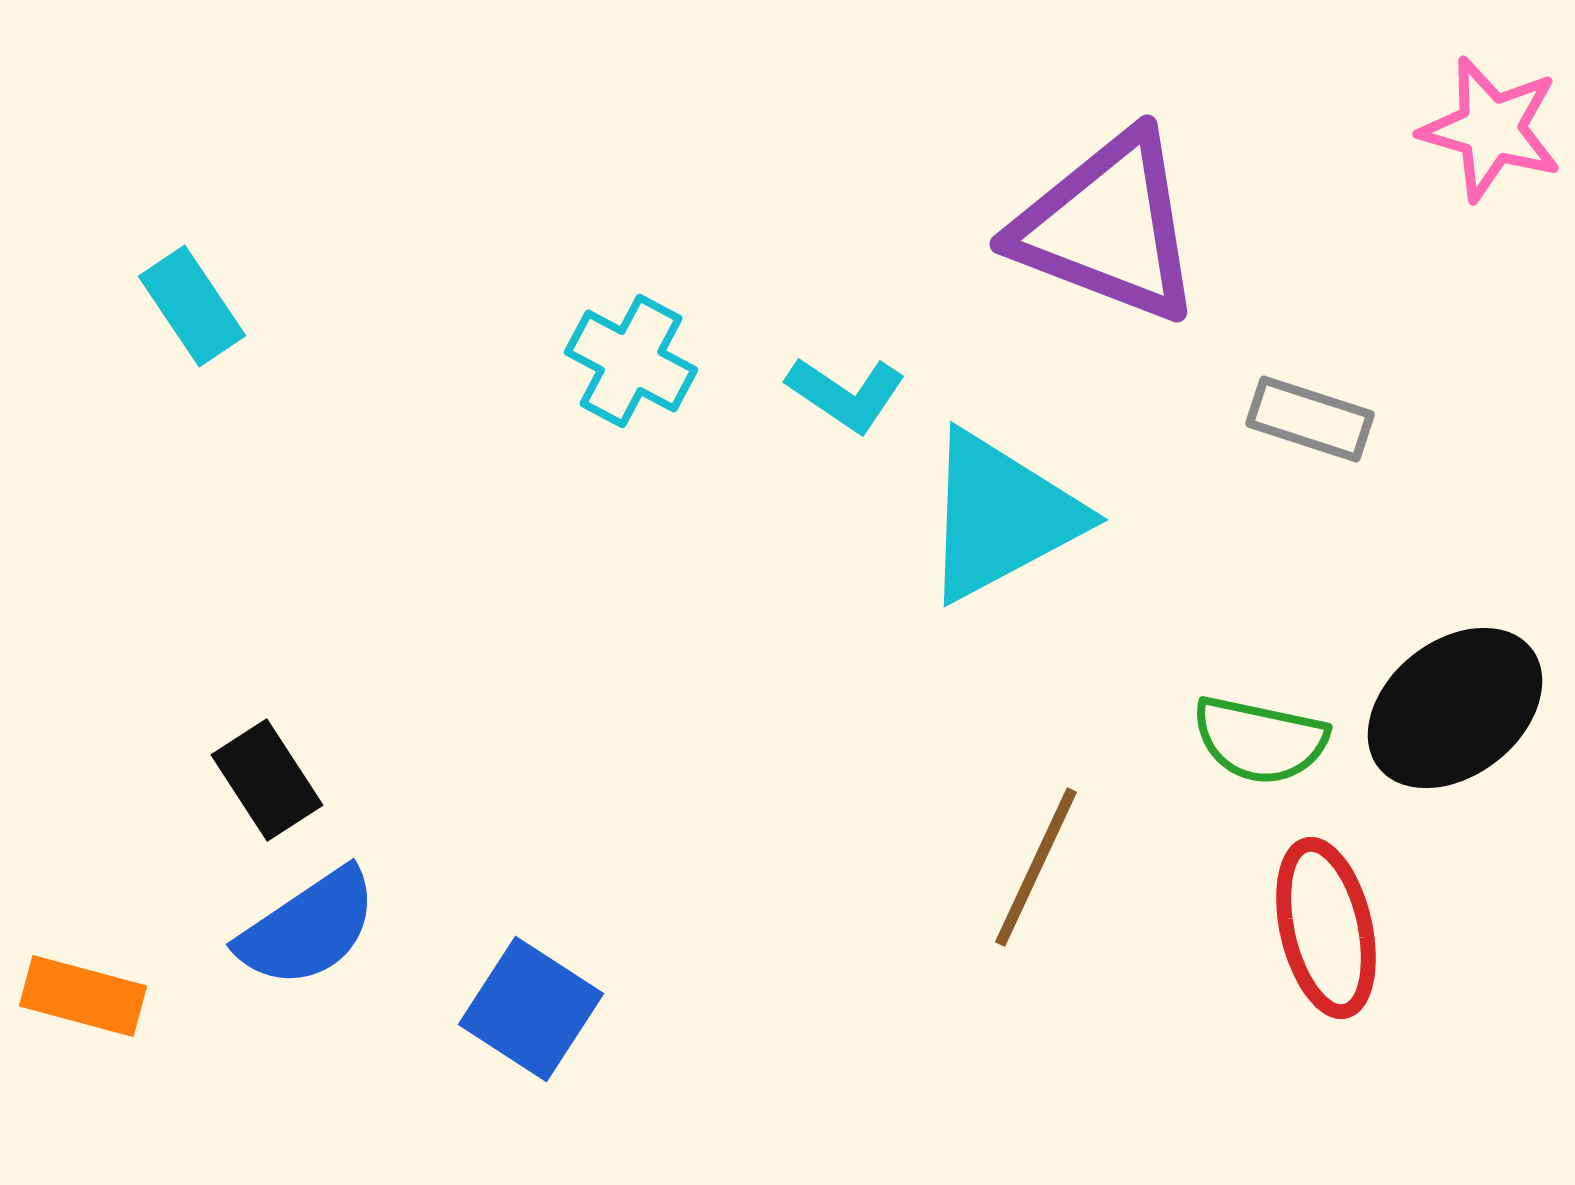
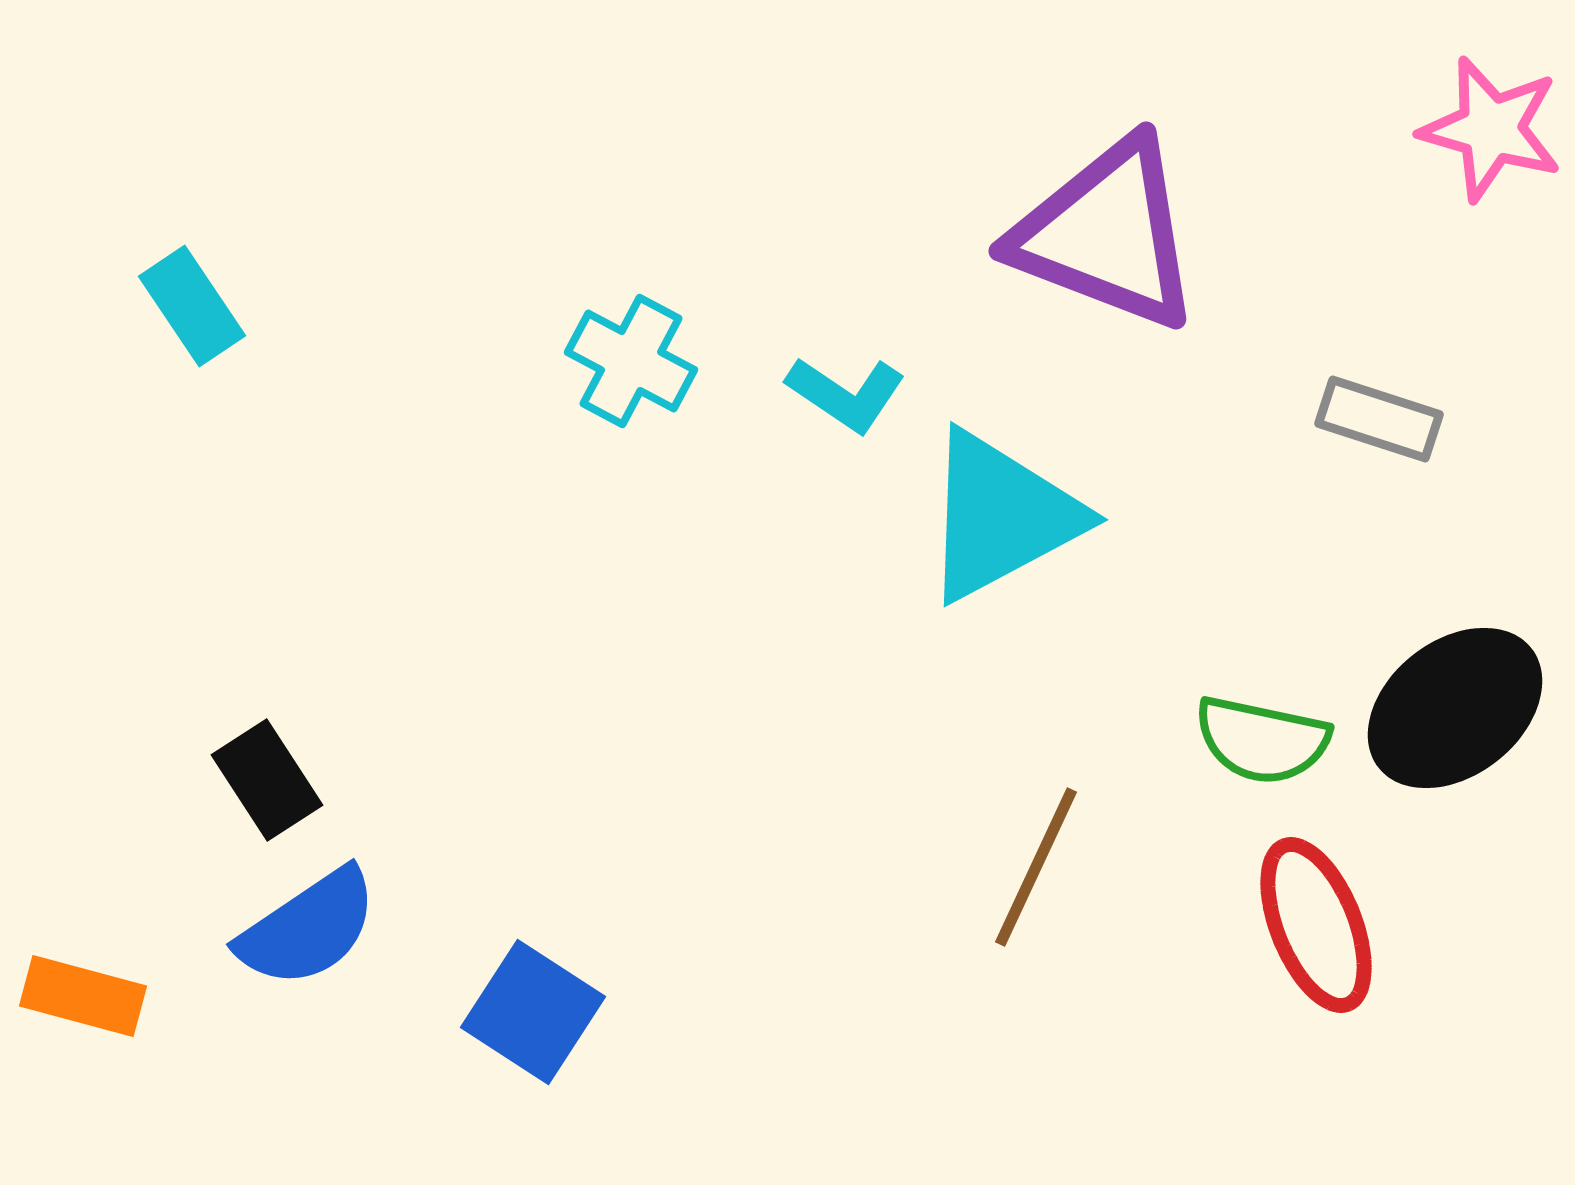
purple triangle: moved 1 px left, 7 px down
gray rectangle: moved 69 px right
green semicircle: moved 2 px right
red ellipse: moved 10 px left, 3 px up; rotated 9 degrees counterclockwise
blue square: moved 2 px right, 3 px down
